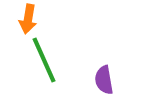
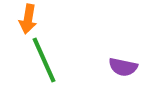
purple semicircle: moved 19 px right, 13 px up; rotated 68 degrees counterclockwise
